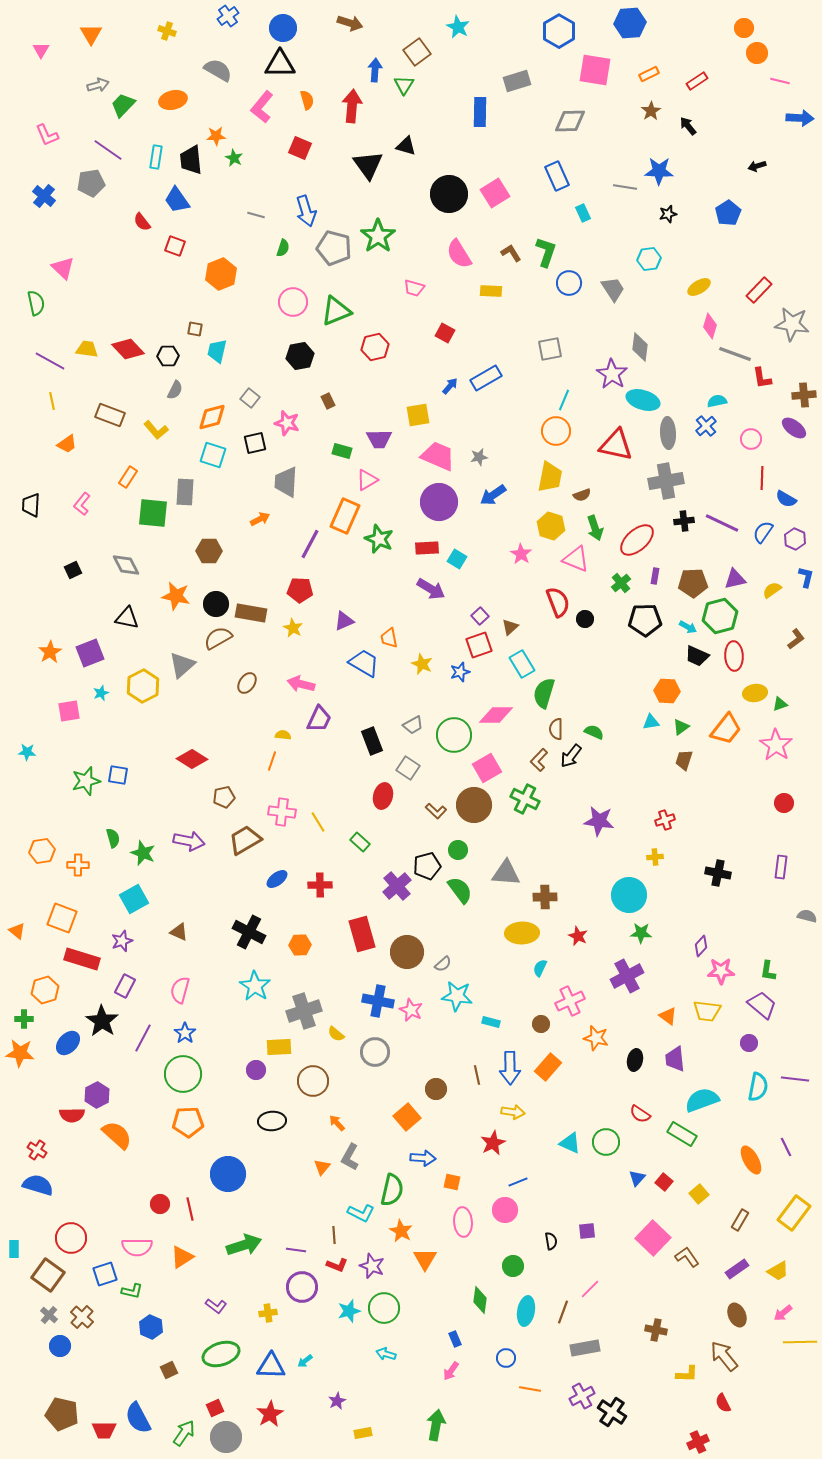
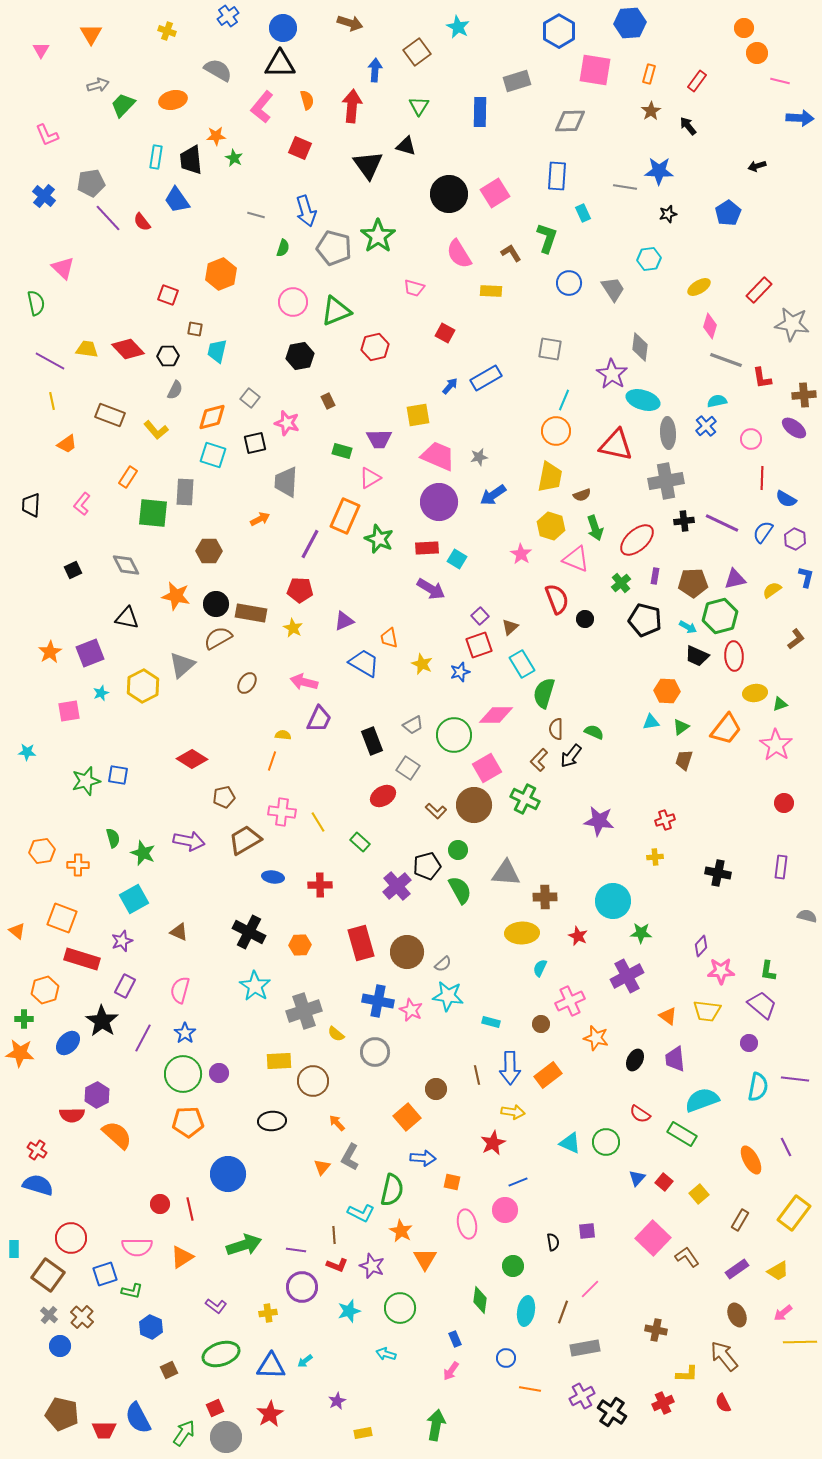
orange rectangle at (649, 74): rotated 48 degrees counterclockwise
red rectangle at (697, 81): rotated 20 degrees counterclockwise
green triangle at (404, 85): moved 15 px right, 21 px down
purple line at (108, 150): moved 68 px down; rotated 12 degrees clockwise
blue rectangle at (557, 176): rotated 28 degrees clockwise
red square at (175, 246): moved 7 px left, 49 px down
green L-shape at (546, 252): moved 1 px right, 14 px up
gray square at (550, 349): rotated 20 degrees clockwise
gray line at (735, 354): moved 9 px left, 6 px down
pink triangle at (367, 480): moved 3 px right, 2 px up
red semicircle at (558, 602): moved 1 px left, 3 px up
black pentagon at (645, 620): rotated 16 degrees clockwise
pink arrow at (301, 684): moved 3 px right, 2 px up
red ellipse at (383, 796): rotated 45 degrees clockwise
blue ellipse at (277, 879): moved 4 px left, 2 px up; rotated 45 degrees clockwise
green semicircle at (460, 890): rotated 8 degrees clockwise
cyan circle at (629, 895): moved 16 px left, 6 px down
red rectangle at (362, 934): moved 1 px left, 9 px down
cyan star at (457, 996): moved 9 px left
yellow rectangle at (279, 1047): moved 14 px down
black ellipse at (635, 1060): rotated 15 degrees clockwise
orange rectangle at (548, 1067): moved 8 px down; rotated 12 degrees clockwise
purple circle at (256, 1070): moved 37 px left, 3 px down
pink ellipse at (463, 1222): moved 4 px right, 2 px down; rotated 8 degrees counterclockwise
black semicircle at (551, 1241): moved 2 px right, 1 px down
green circle at (384, 1308): moved 16 px right
red cross at (698, 1442): moved 35 px left, 39 px up
